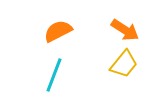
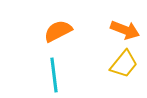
orange arrow: rotated 12 degrees counterclockwise
cyan line: rotated 28 degrees counterclockwise
